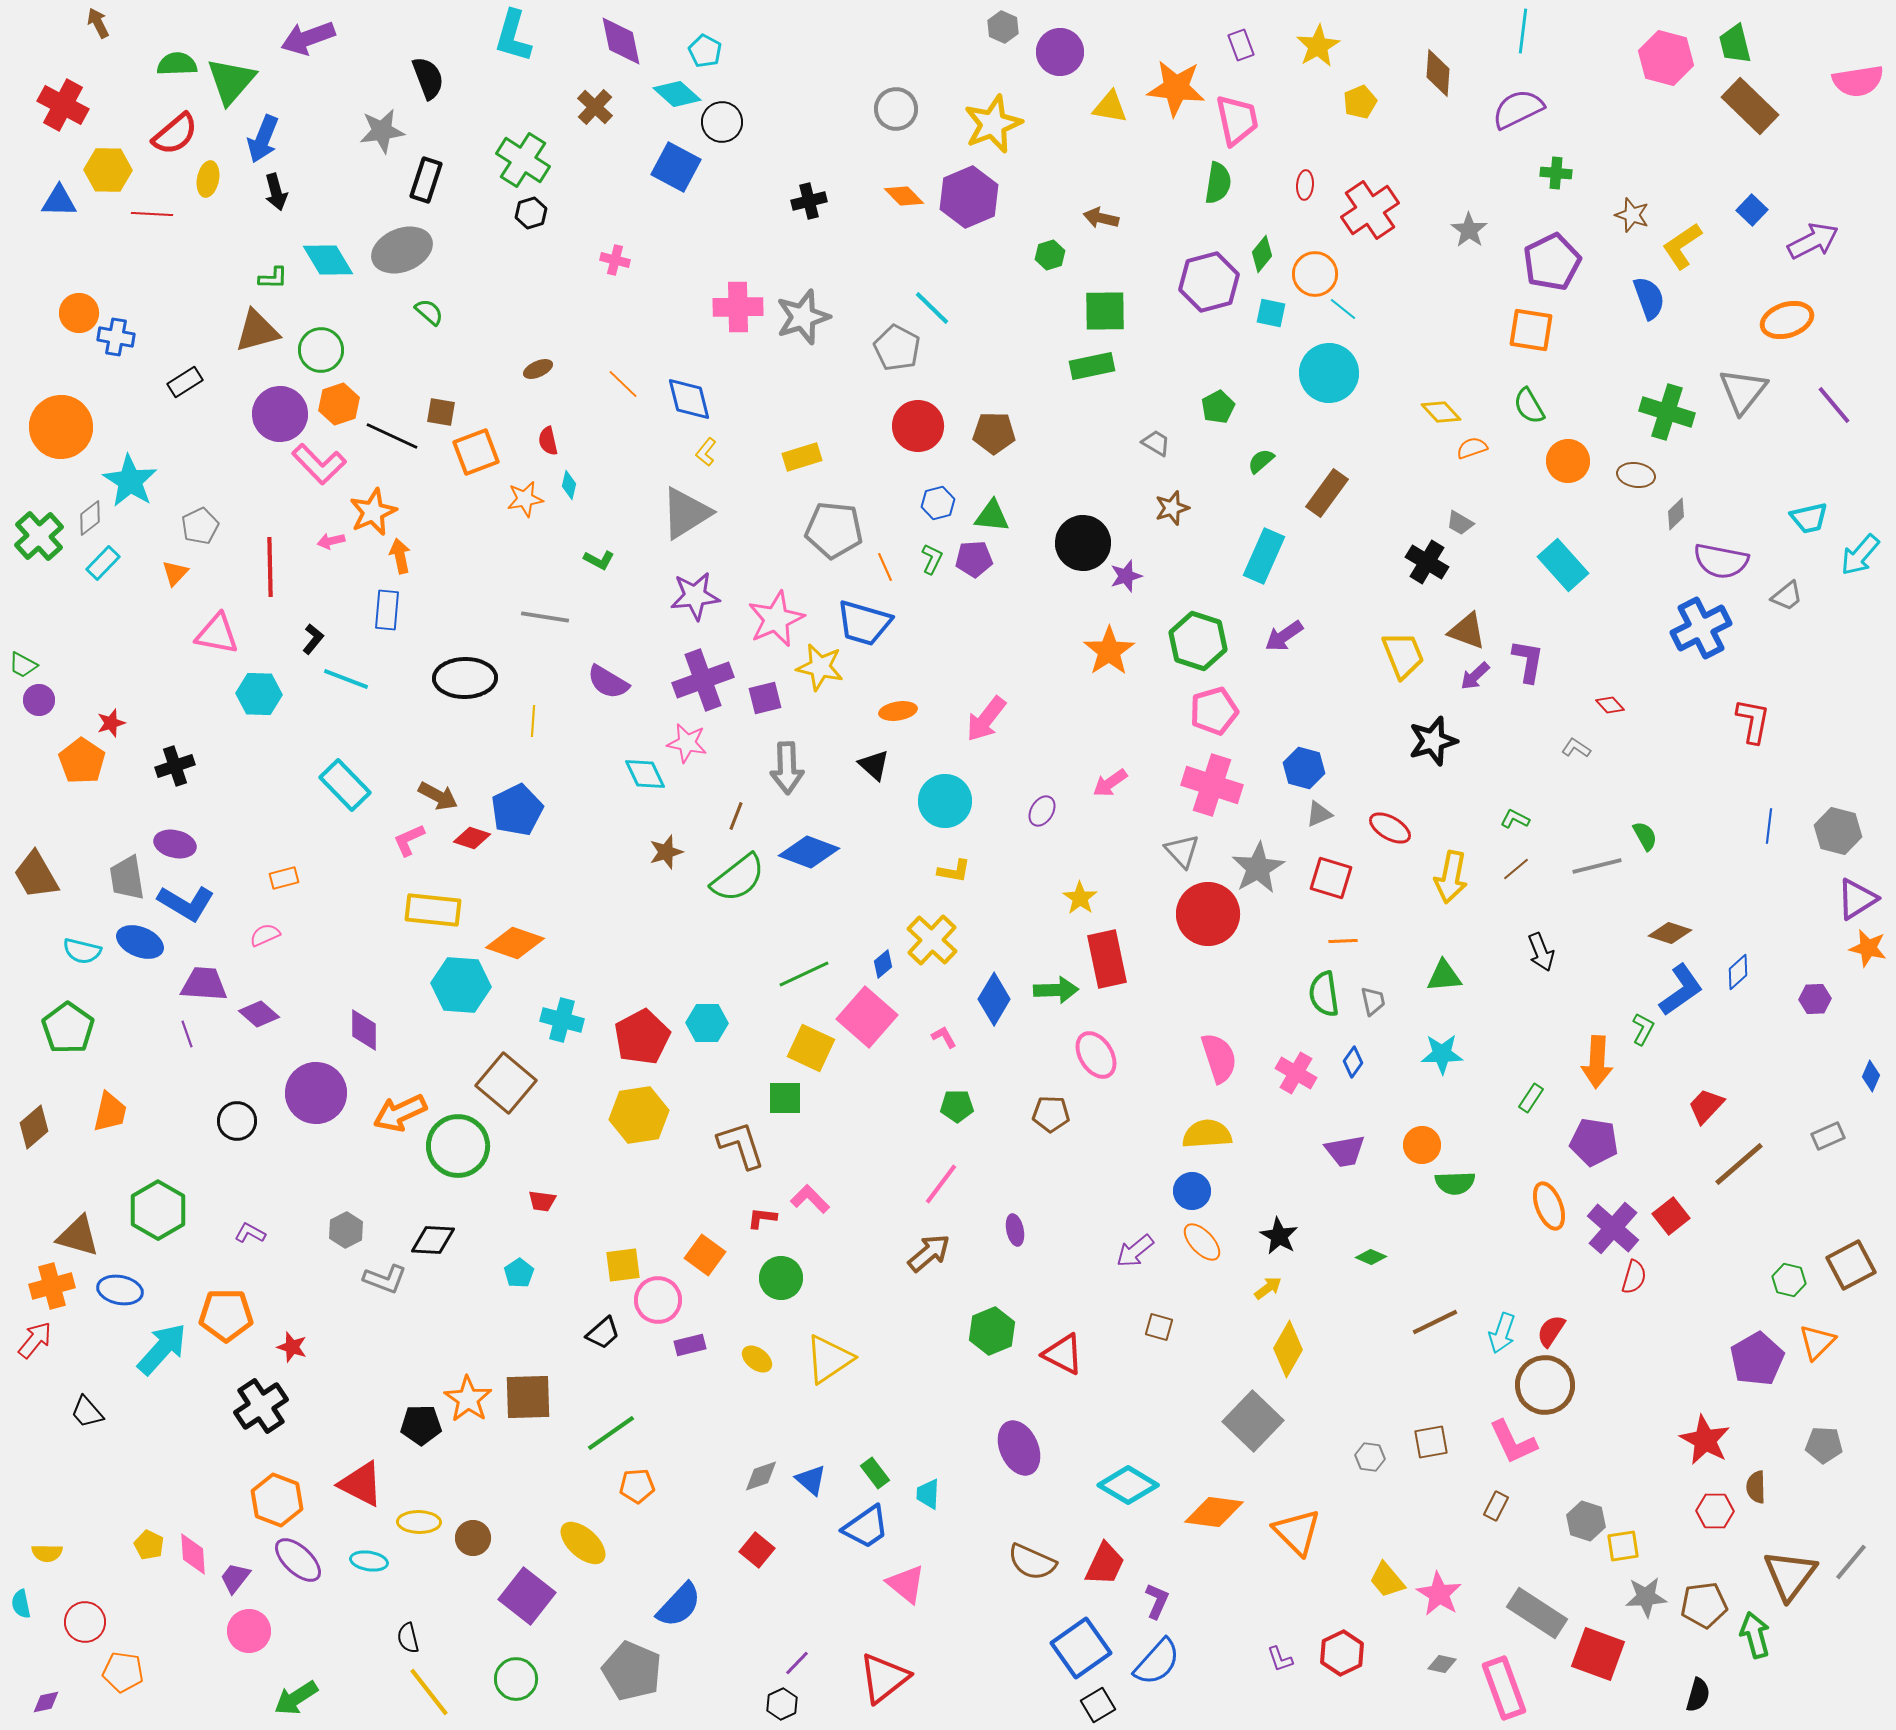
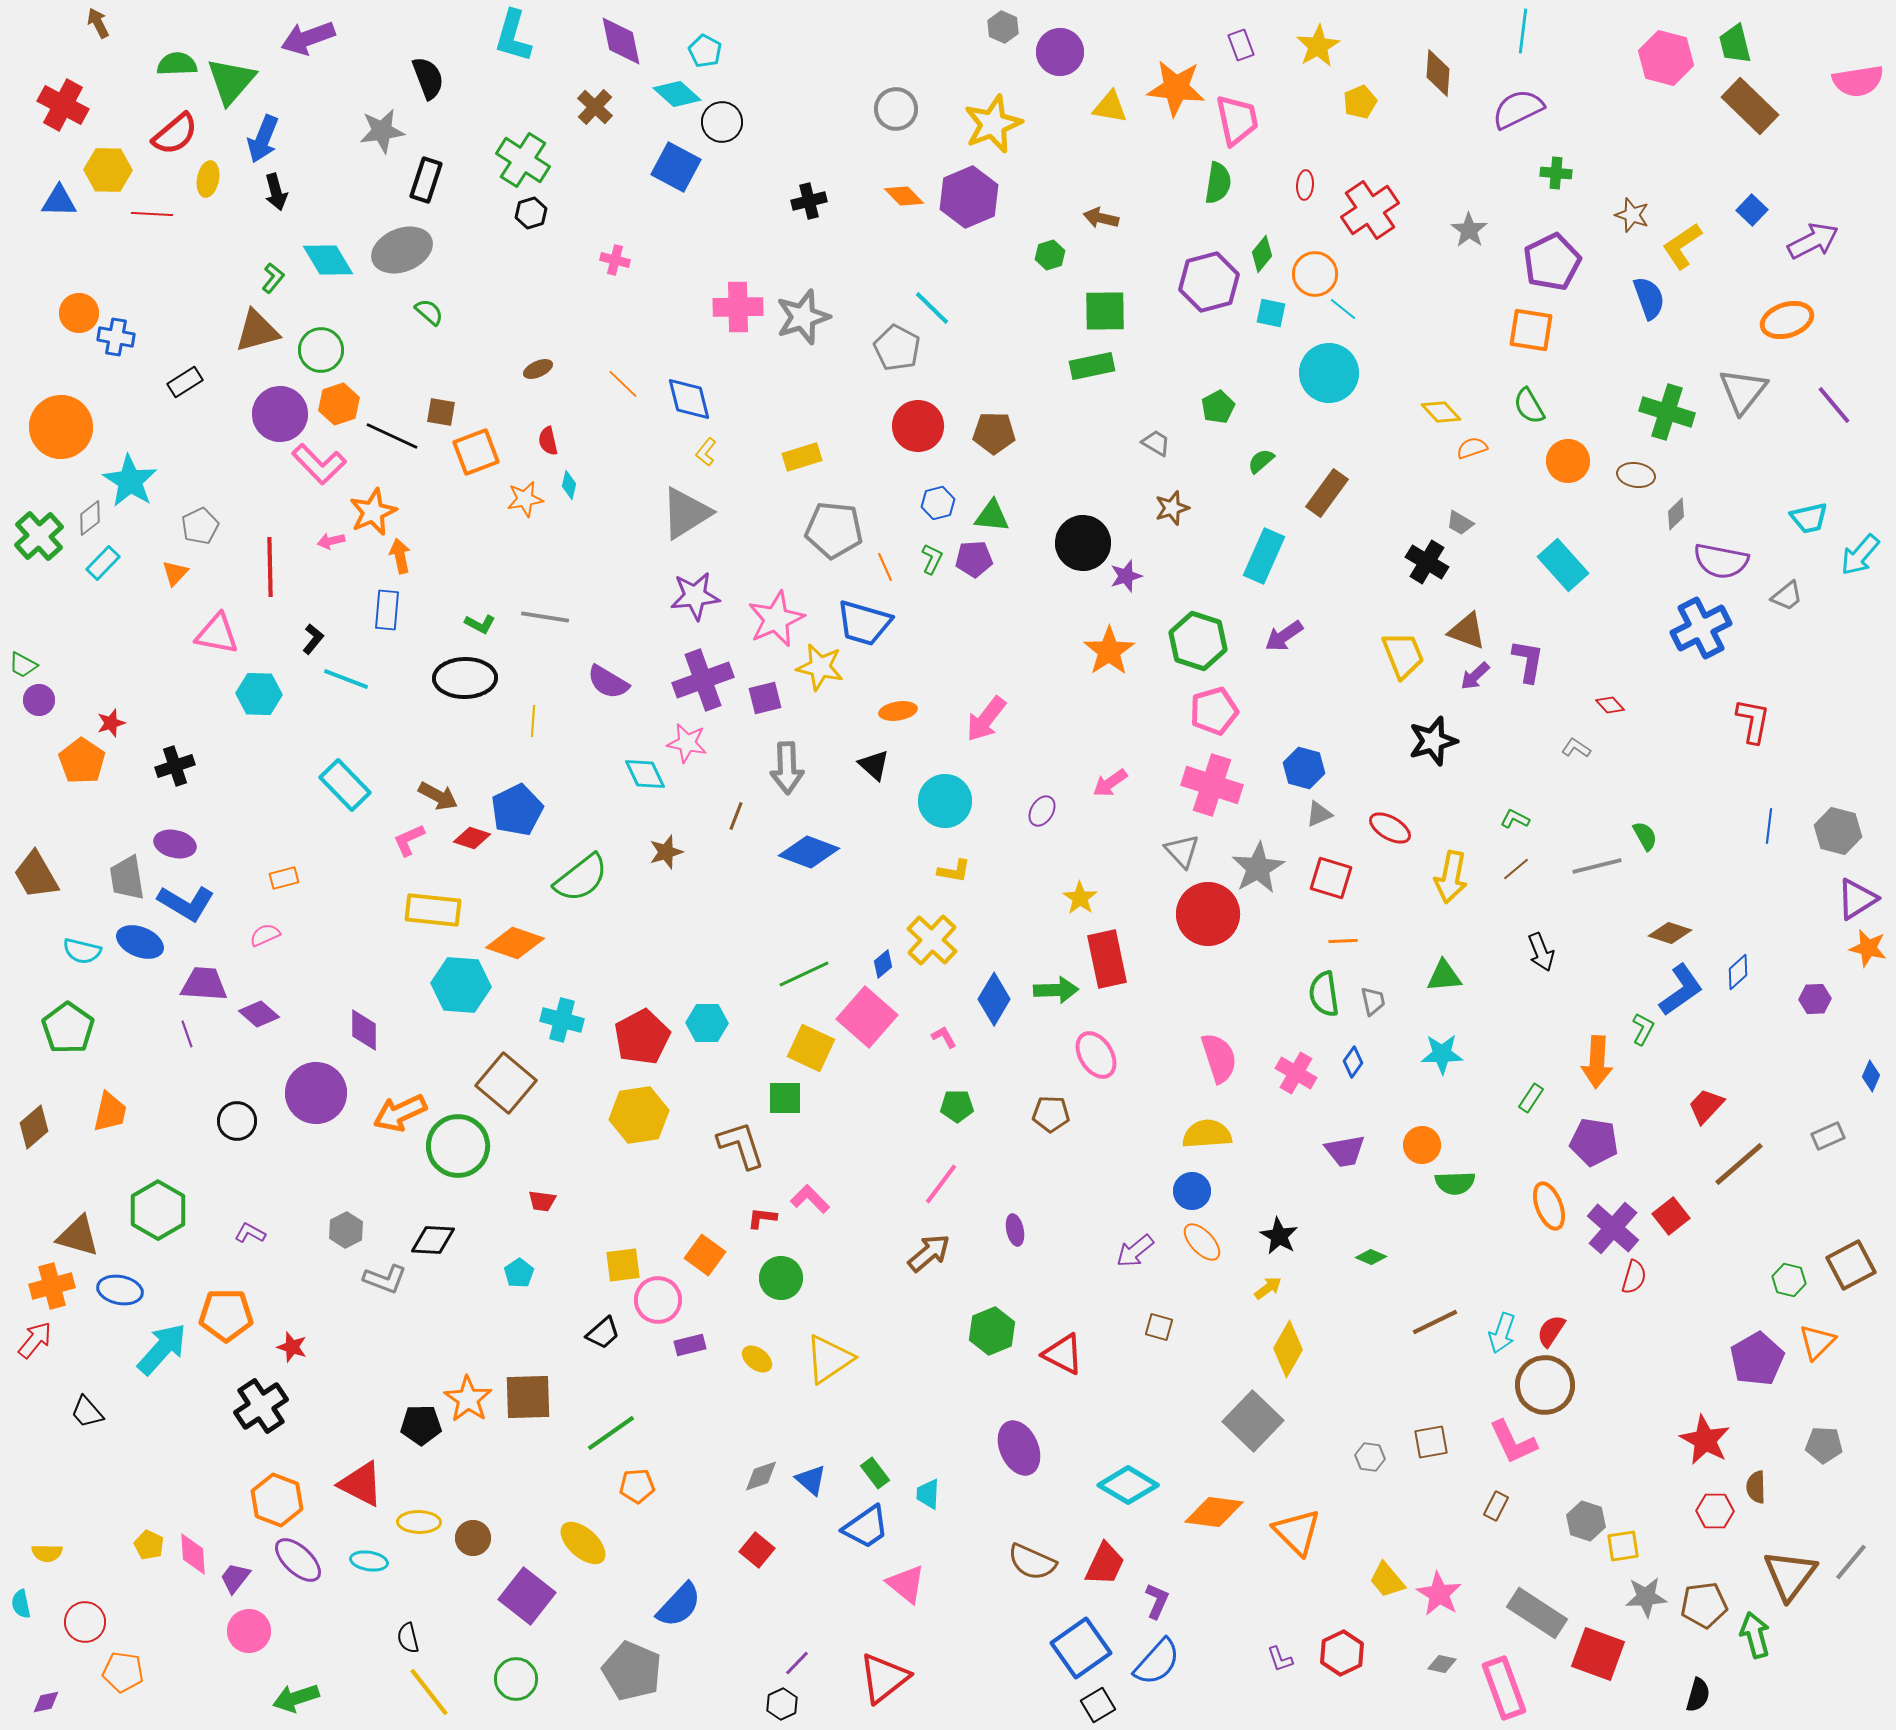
green L-shape at (273, 278): rotated 52 degrees counterclockwise
green L-shape at (599, 560): moved 119 px left, 64 px down
green semicircle at (738, 878): moved 157 px left
green arrow at (296, 1698): rotated 15 degrees clockwise
